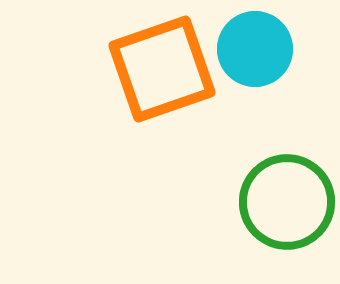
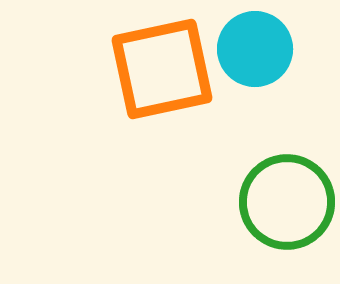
orange square: rotated 7 degrees clockwise
